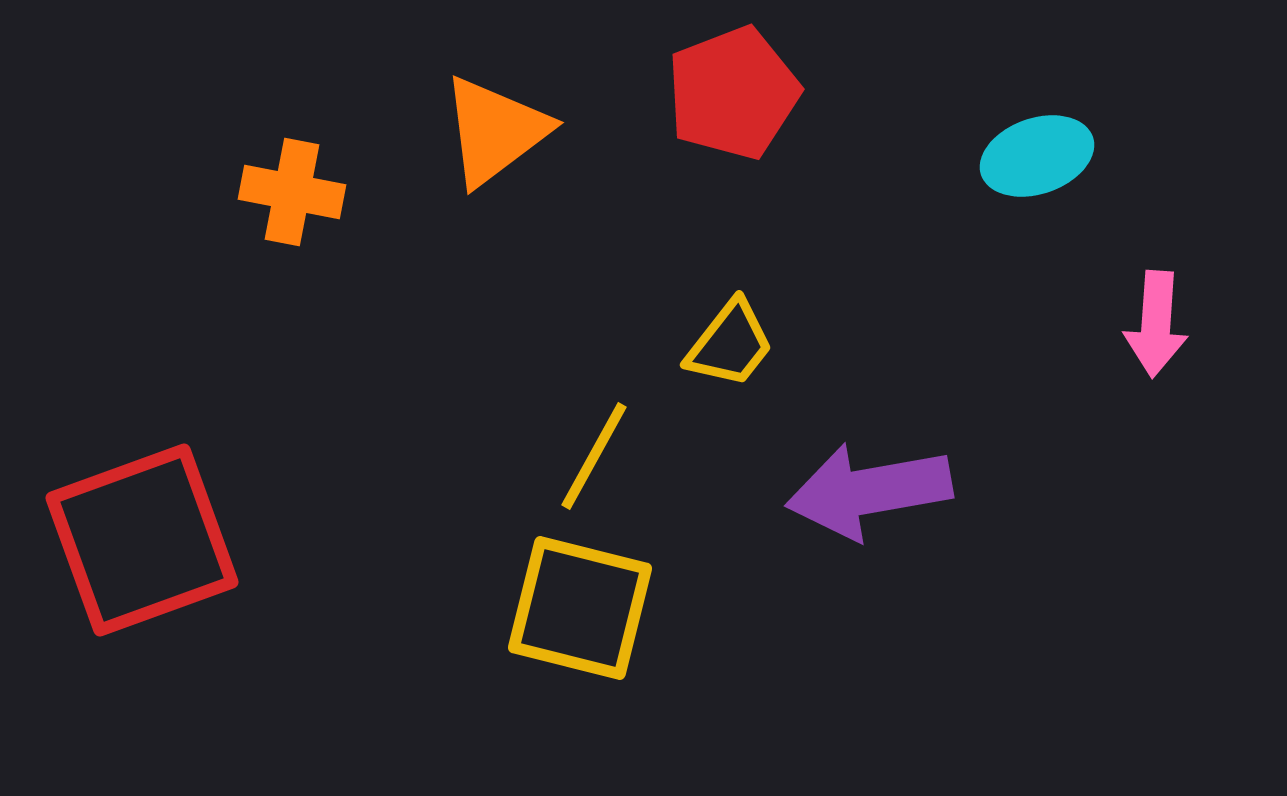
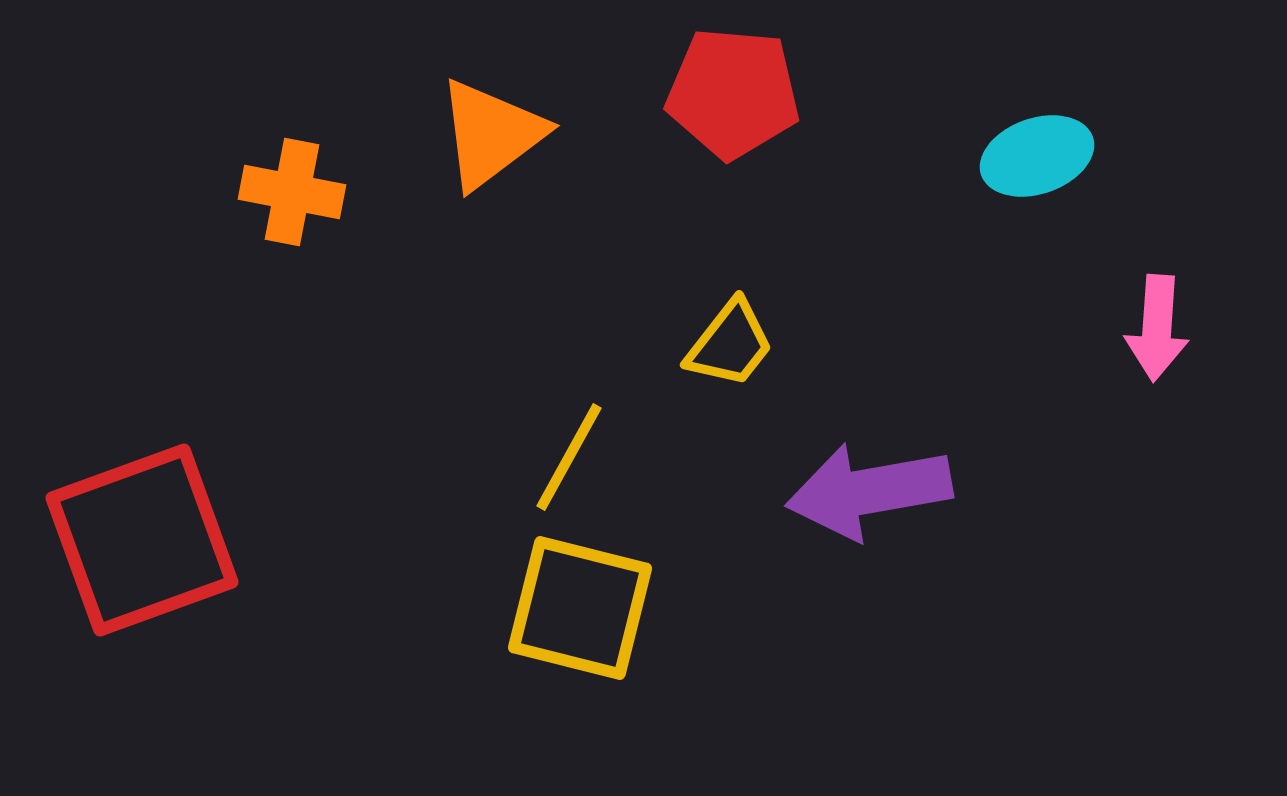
red pentagon: rotated 26 degrees clockwise
orange triangle: moved 4 px left, 3 px down
pink arrow: moved 1 px right, 4 px down
yellow line: moved 25 px left, 1 px down
